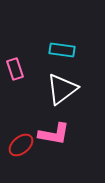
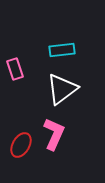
cyan rectangle: rotated 15 degrees counterclockwise
pink L-shape: rotated 76 degrees counterclockwise
red ellipse: rotated 20 degrees counterclockwise
